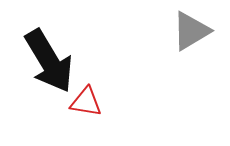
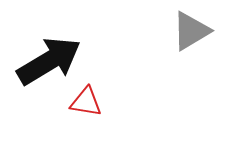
black arrow: rotated 90 degrees counterclockwise
